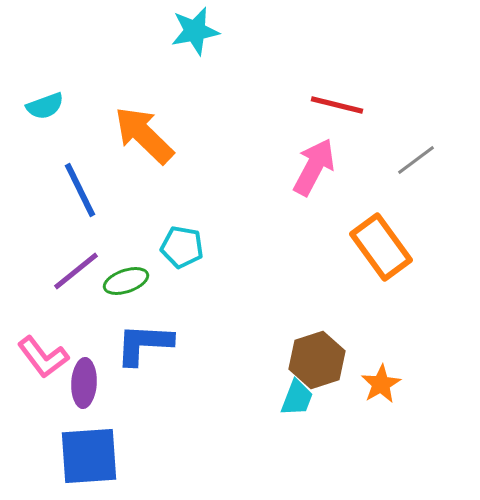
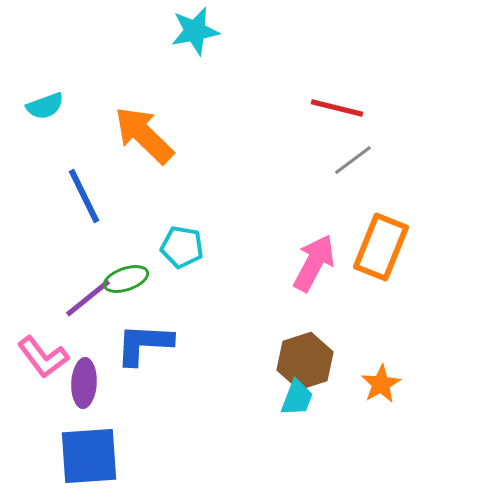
red line: moved 3 px down
gray line: moved 63 px left
pink arrow: moved 96 px down
blue line: moved 4 px right, 6 px down
orange rectangle: rotated 58 degrees clockwise
purple line: moved 12 px right, 27 px down
green ellipse: moved 2 px up
brown hexagon: moved 12 px left, 1 px down
